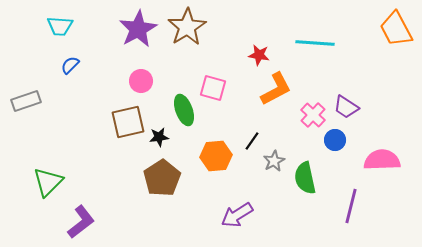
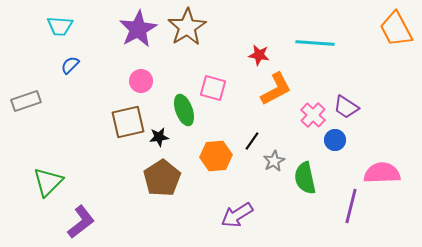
pink semicircle: moved 13 px down
